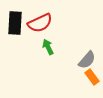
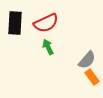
red semicircle: moved 6 px right
